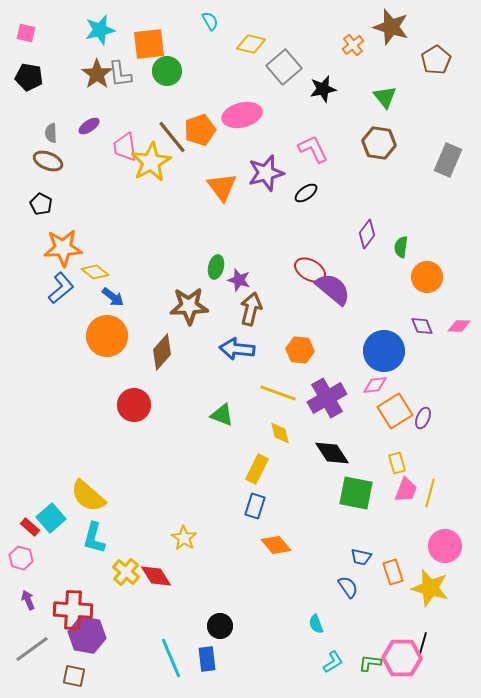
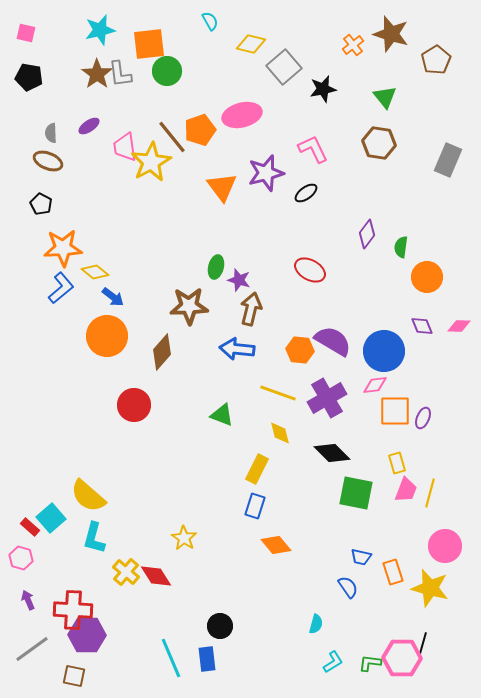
brown star at (391, 27): moved 7 px down
purple semicircle at (333, 289): moved 52 px down; rotated 9 degrees counterclockwise
orange square at (395, 411): rotated 32 degrees clockwise
black diamond at (332, 453): rotated 12 degrees counterclockwise
cyan semicircle at (316, 624): rotated 144 degrees counterclockwise
purple hexagon at (87, 635): rotated 9 degrees counterclockwise
